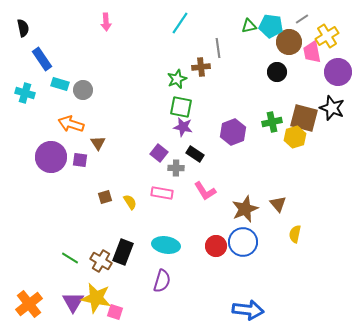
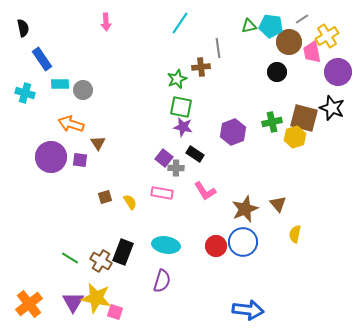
cyan rectangle at (60, 84): rotated 18 degrees counterclockwise
purple square at (159, 153): moved 5 px right, 5 px down
